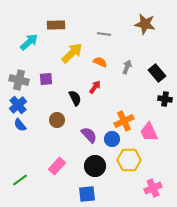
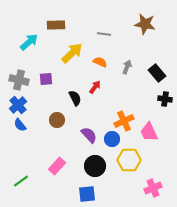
green line: moved 1 px right, 1 px down
